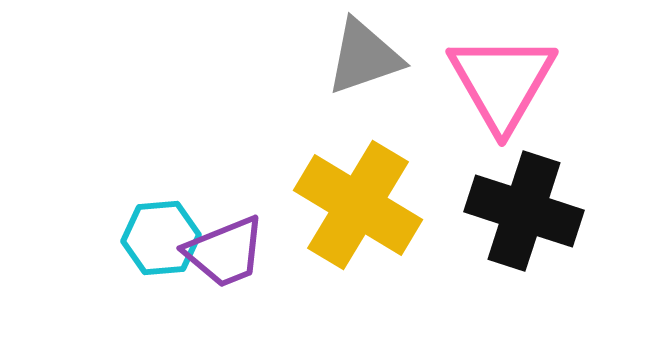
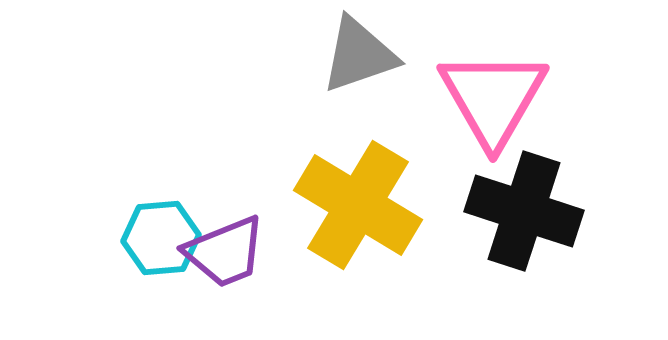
gray triangle: moved 5 px left, 2 px up
pink triangle: moved 9 px left, 16 px down
